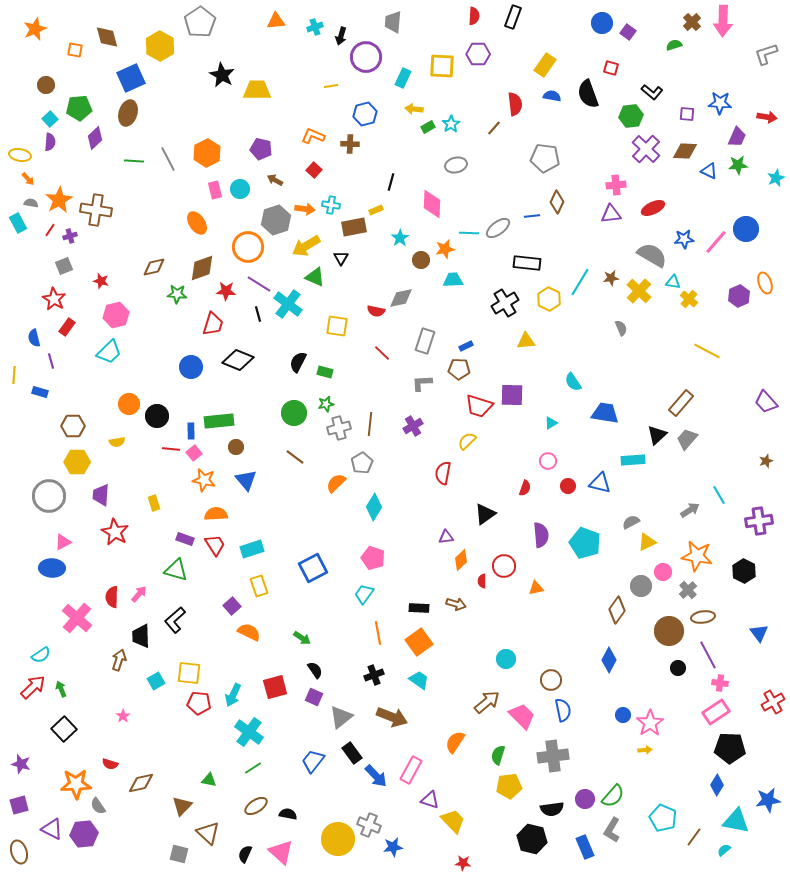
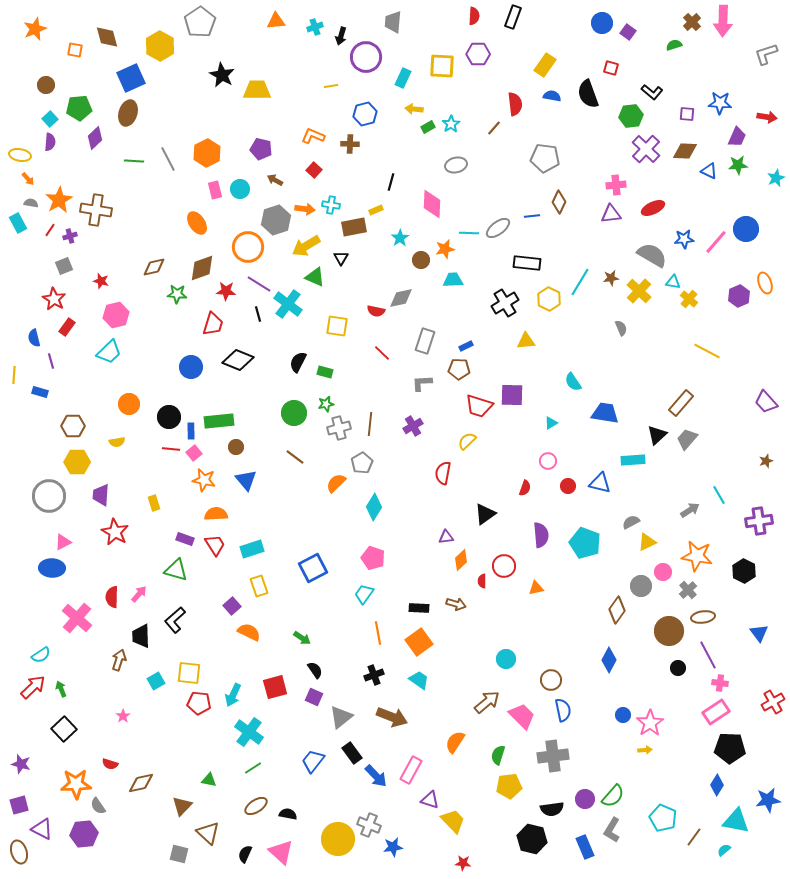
brown diamond at (557, 202): moved 2 px right
black circle at (157, 416): moved 12 px right, 1 px down
purple triangle at (52, 829): moved 10 px left
